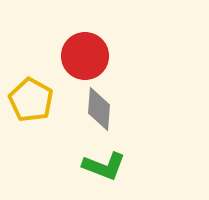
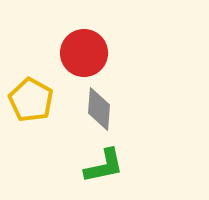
red circle: moved 1 px left, 3 px up
green L-shape: rotated 33 degrees counterclockwise
